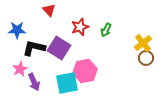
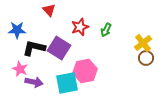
pink star: rotated 21 degrees counterclockwise
purple arrow: rotated 54 degrees counterclockwise
